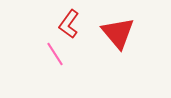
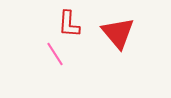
red L-shape: rotated 32 degrees counterclockwise
